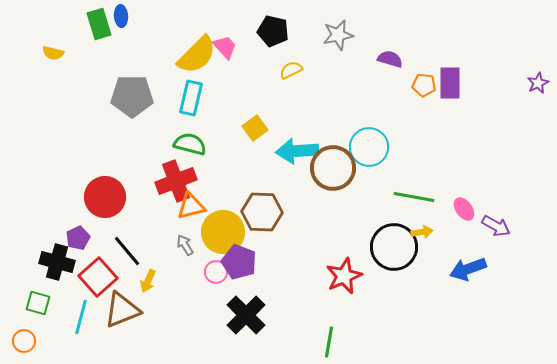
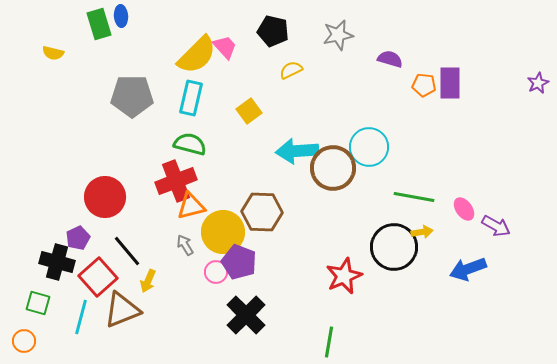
yellow square at (255, 128): moved 6 px left, 17 px up
